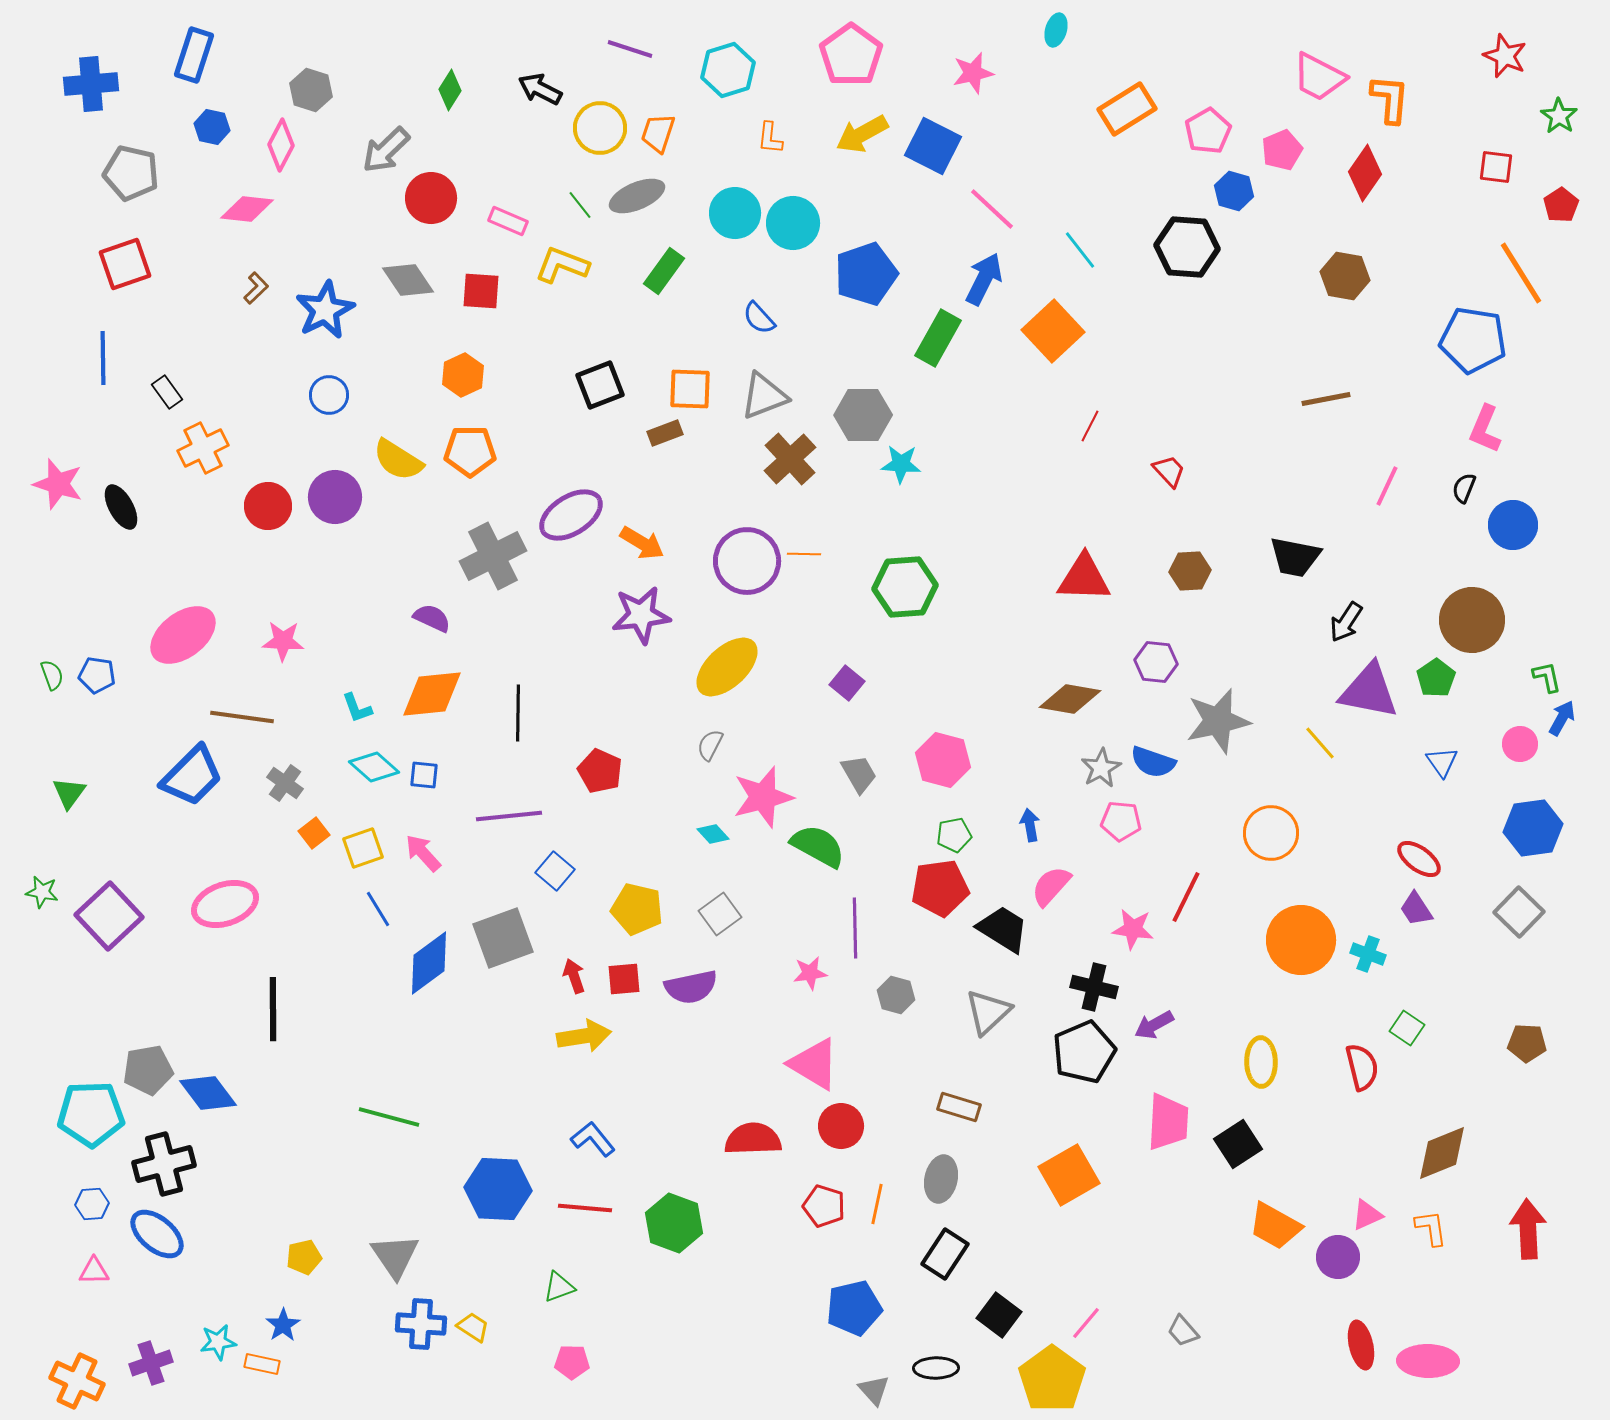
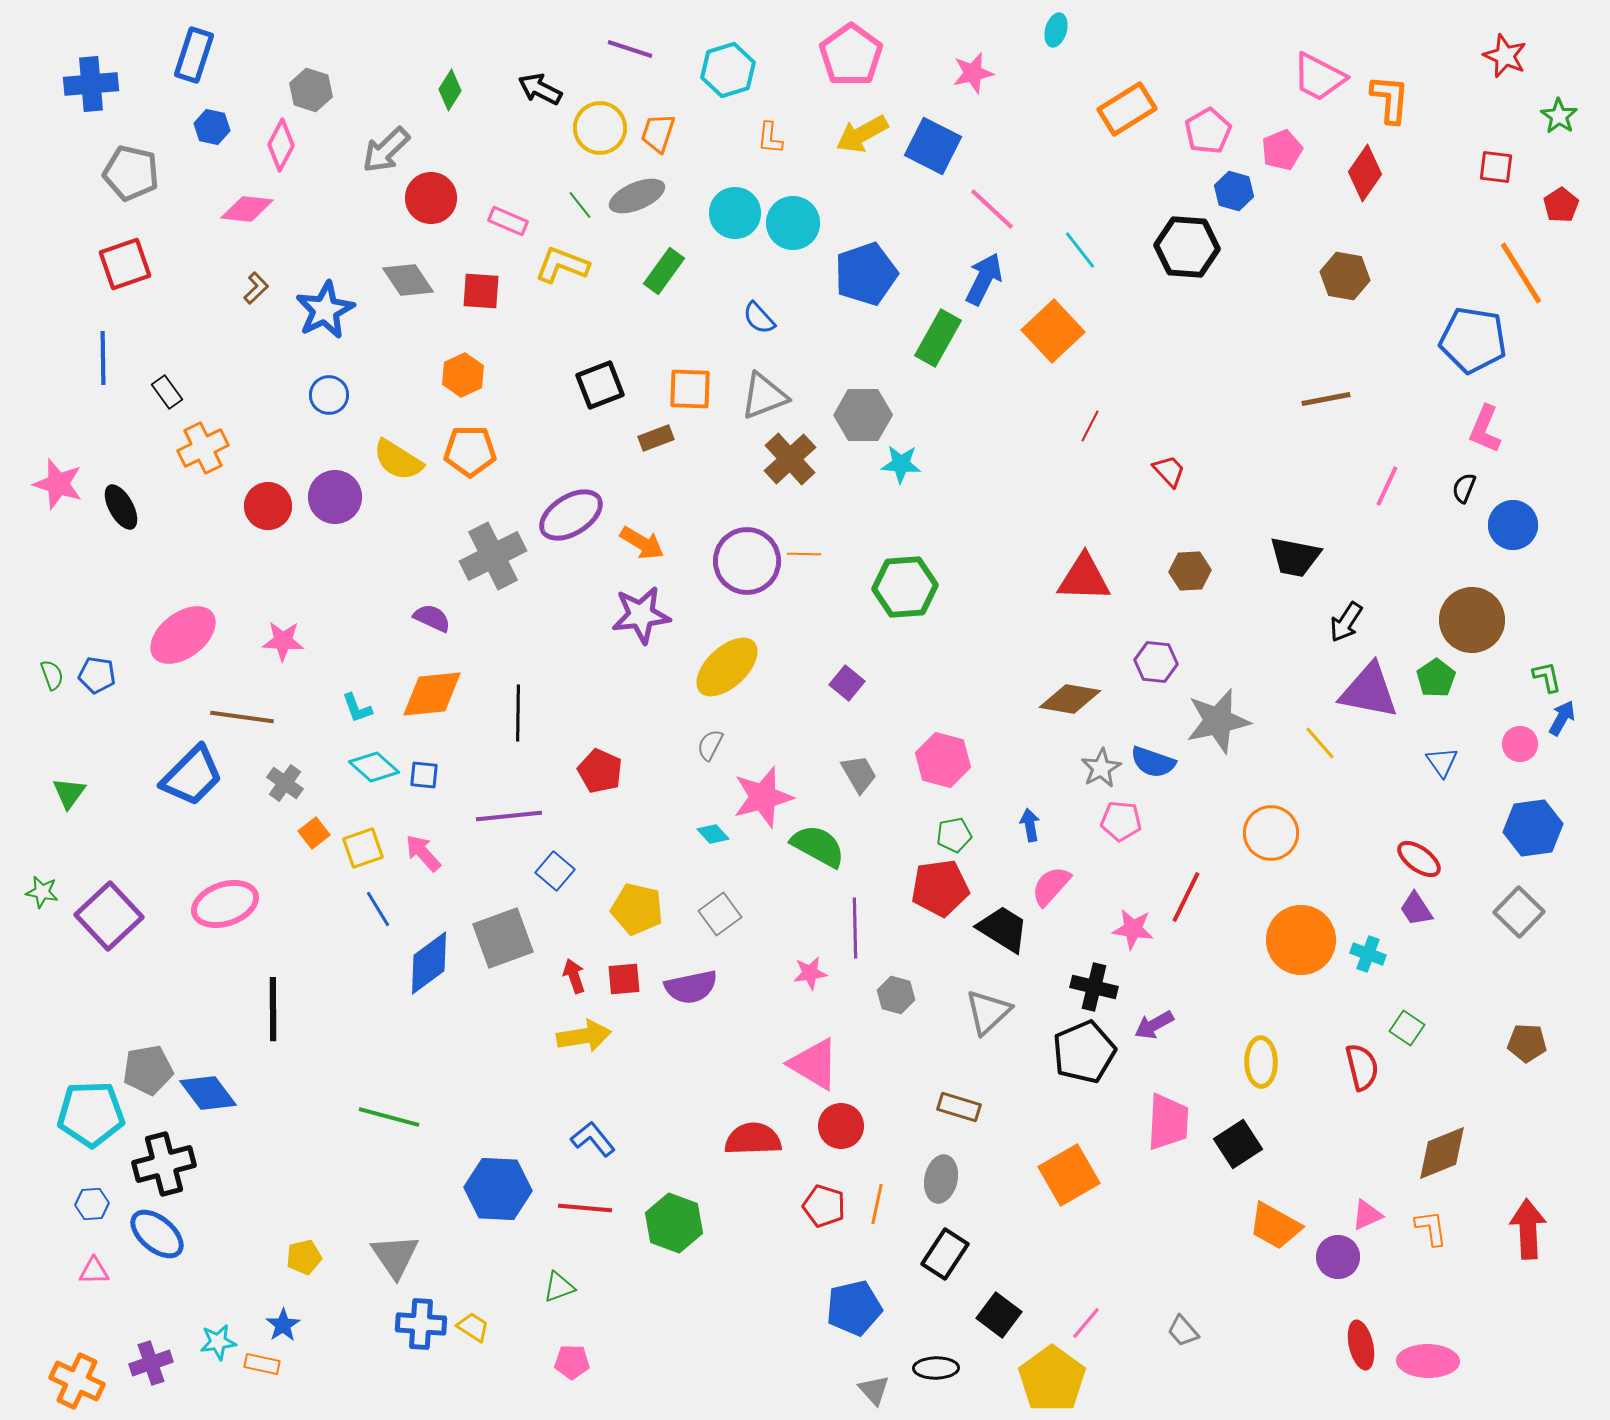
brown rectangle at (665, 433): moved 9 px left, 5 px down
